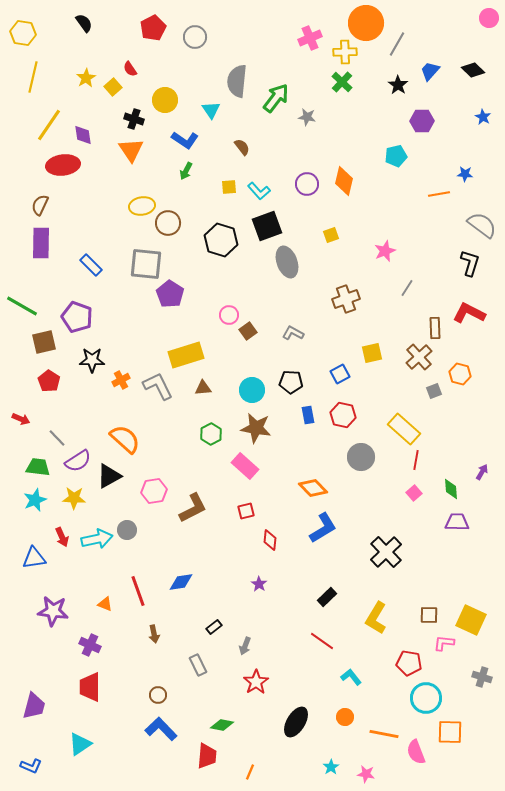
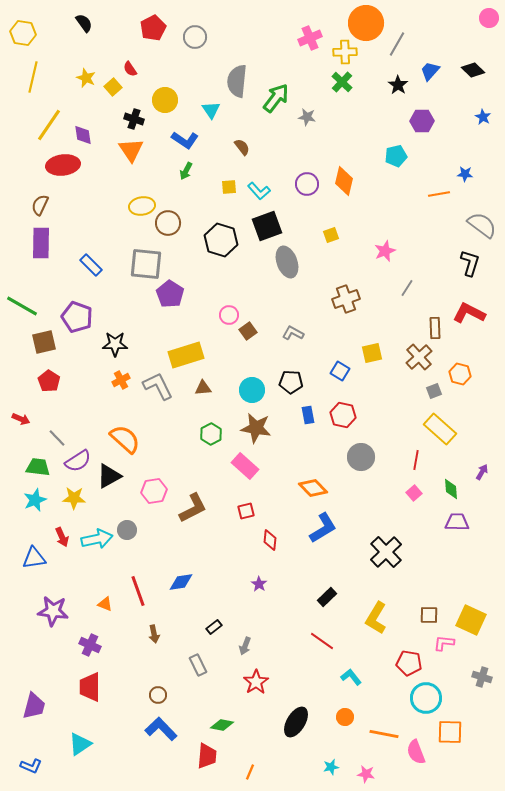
yellow star at (86, 78): rotated 18 degrees counterclockwise
black star at (92, 360): moved 23 px right, 16 px up
blue square at (340, 374): moved 3 px up; rotated 30 degrees counterclockwise
yellow rectangle at (404, 429): moved 36 px right
cyan star at (331, 767): rotated 21 degrees clockwise
